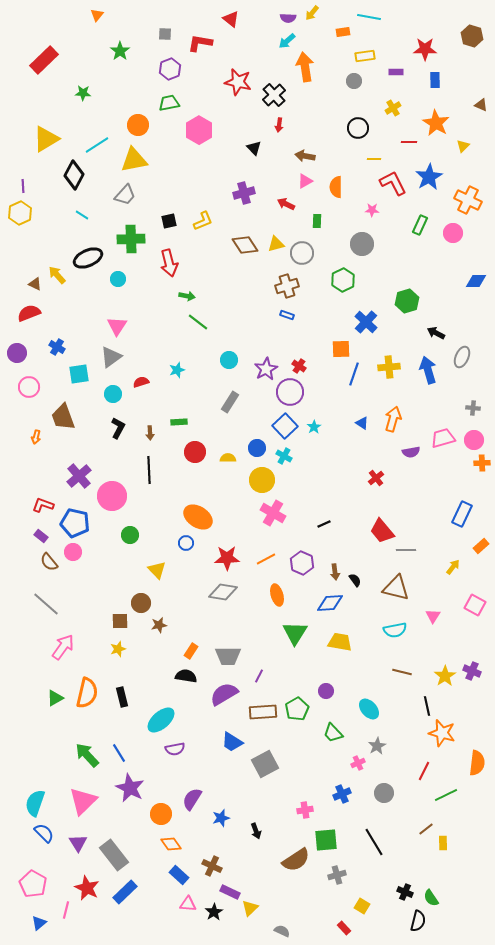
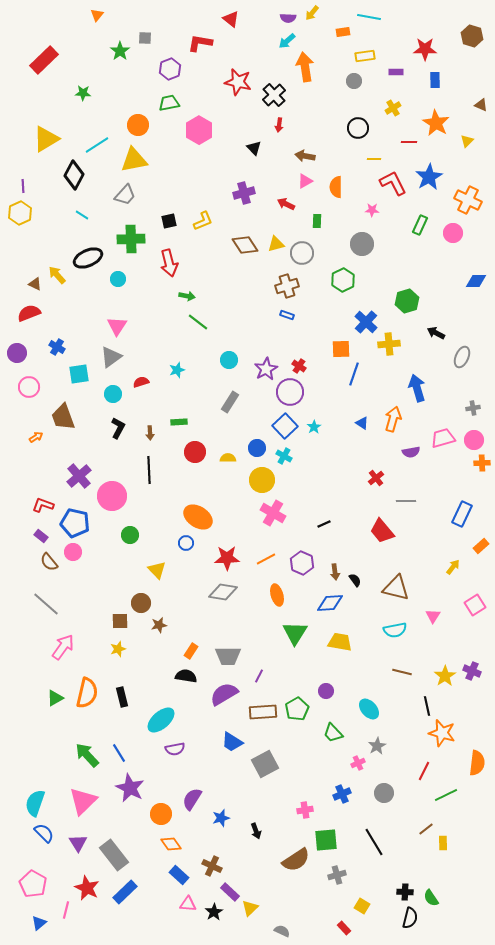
gray square at (165, 34): moved 20 px left, 4 px down
yellow triangle at (463, 146): moved 4 px right, 5 px up
yellow cross at (389, 367): moved 23 px up
blue arrow at (428, 370): moved 11 px left, 18 px down
gray cross at (473, 408): rotated 16 degrees counterclockwise
orange arrow at (36, 437): rotated 136 degrees counterclockwise
gray line at (406, 550): moved 49 px up
pink square at (475, 605): rotated 30 degrees clockwise
purple rectangle at (230, 892): rotated 18 degrees clockwise
black cross at (405, 892): rotated 21 degrees counterclockwise
black semicircle at (418, 921): moved 8 px left, 3 px up
